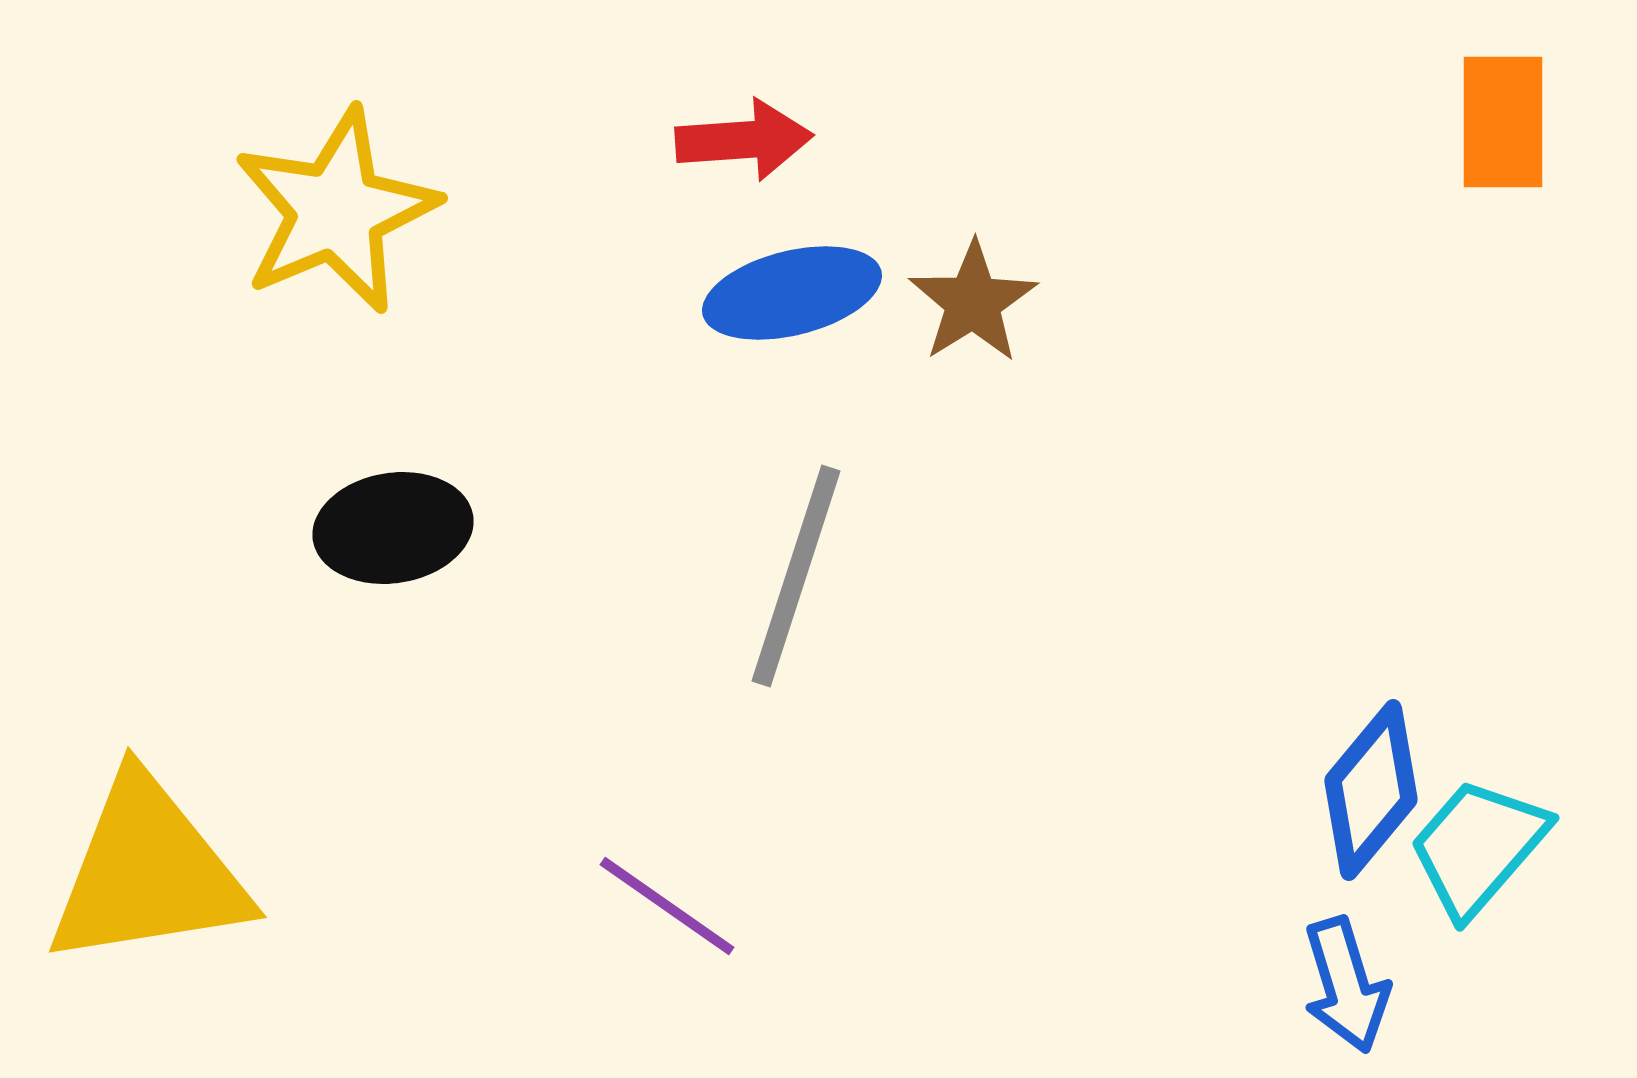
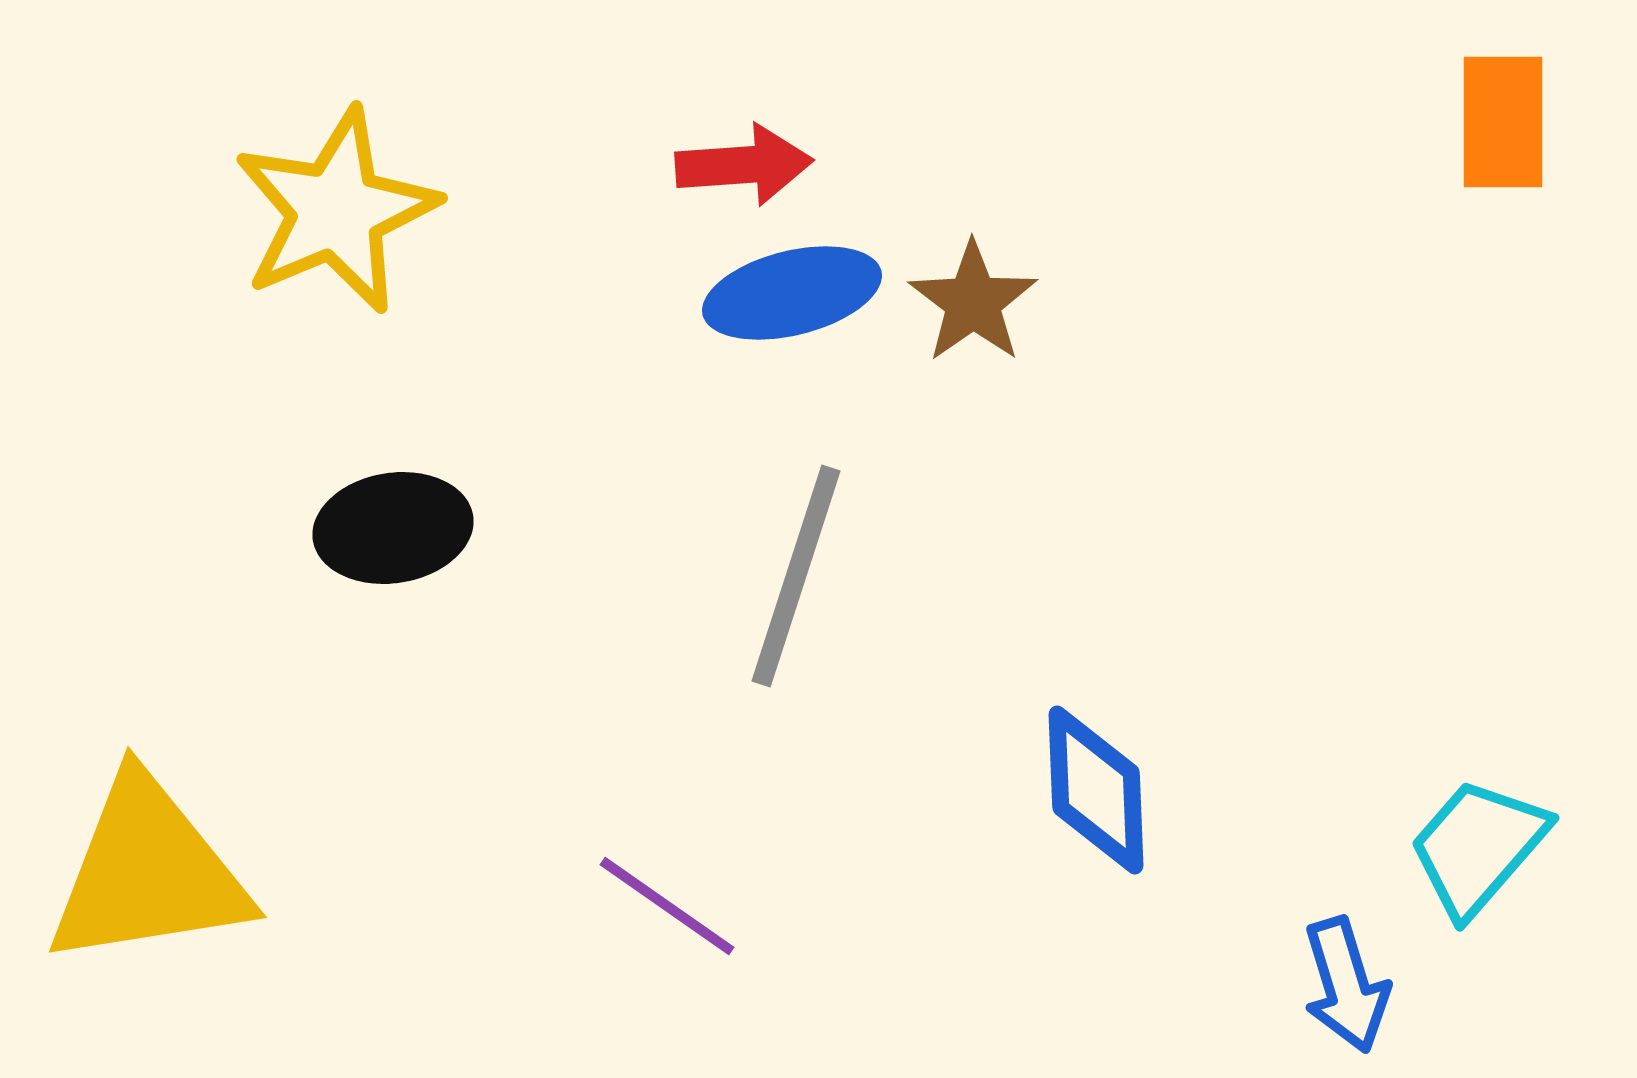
red arrow: moved 25 px down
brown star: rotated 3 degrees counterclockwise
blue diamond: moved 275 px left; rotated 42 degrees counterclockwise
